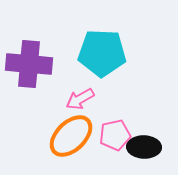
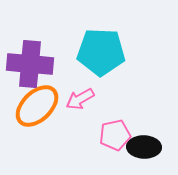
cyan pentagon: moved 1 px left, 1 px up
purple cross: moved 1 px right
orange ellipse: moved 34 px left, 30 px up
